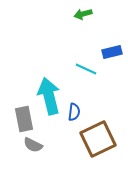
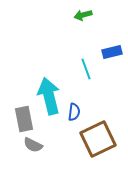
green arrow: moved 1 px down
cyan line: rotated 45 degrees clockwise
